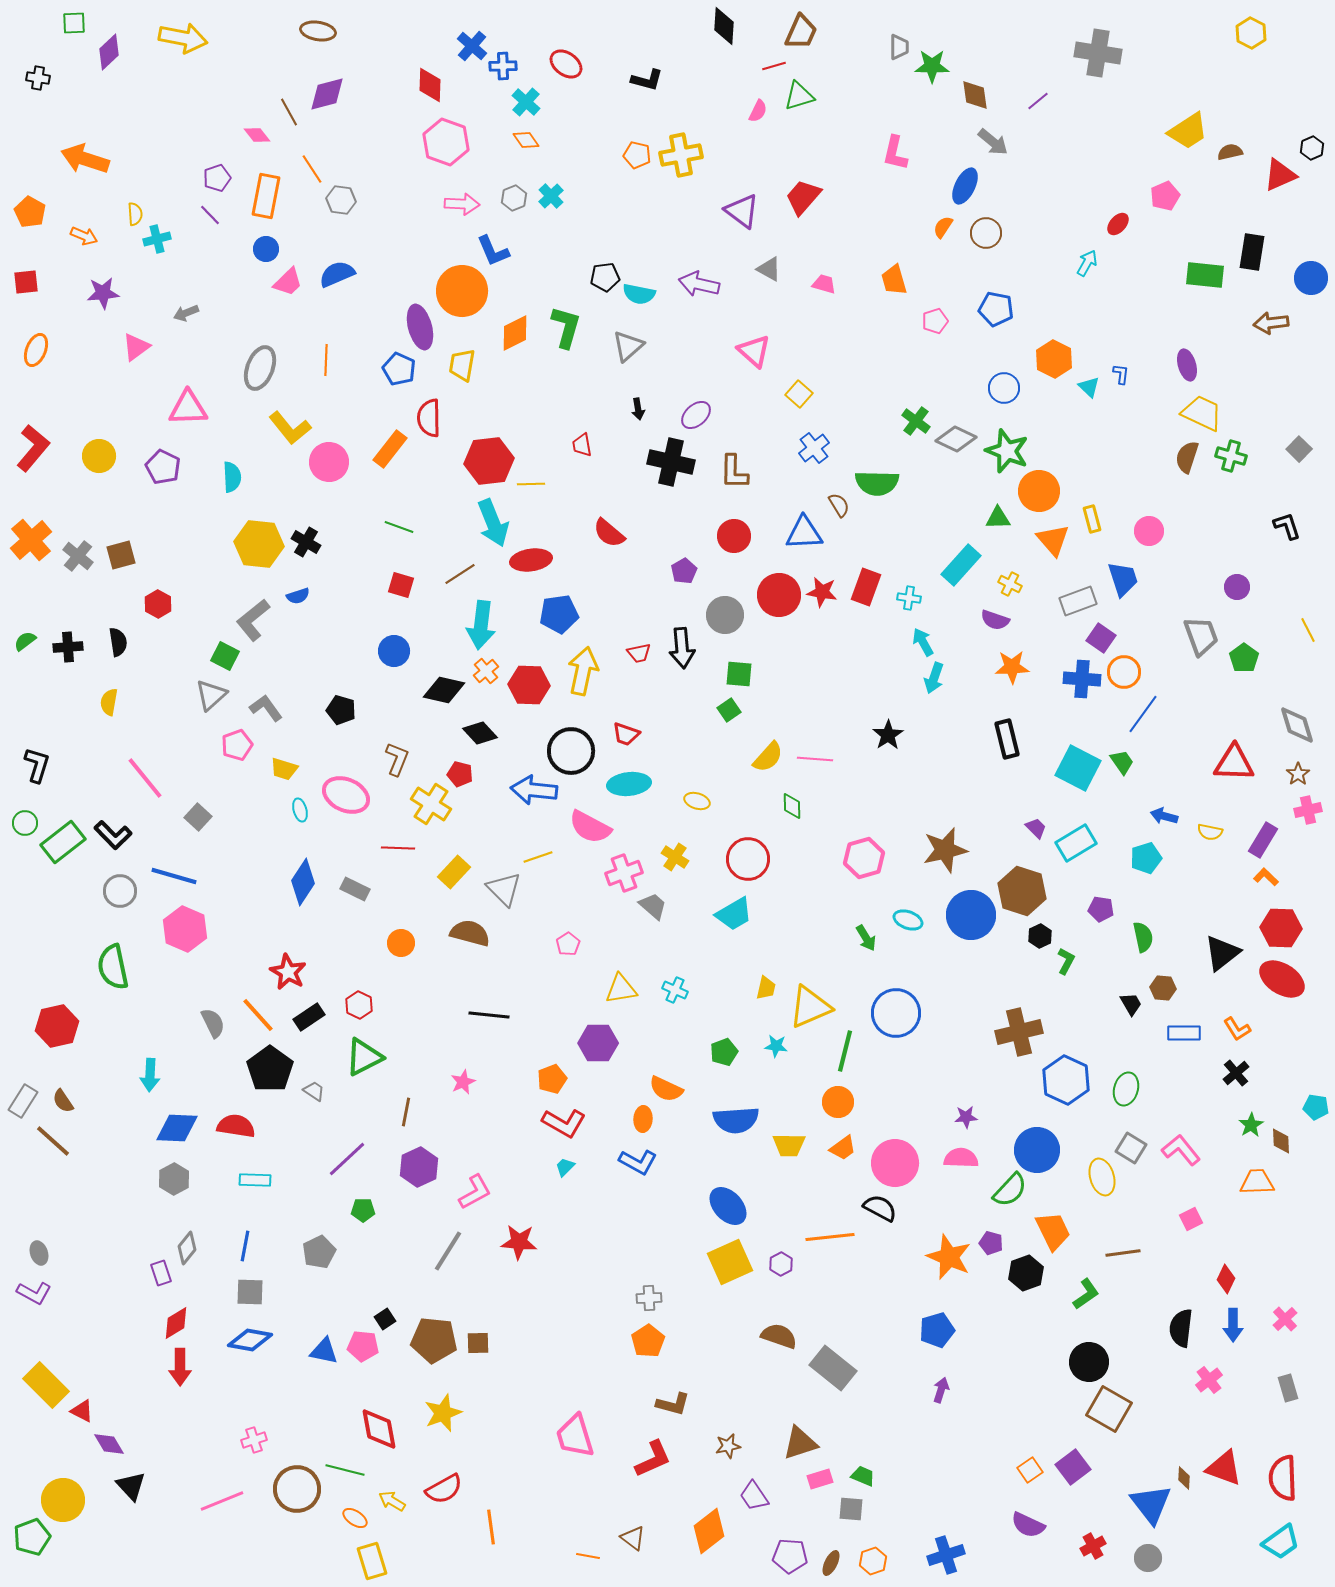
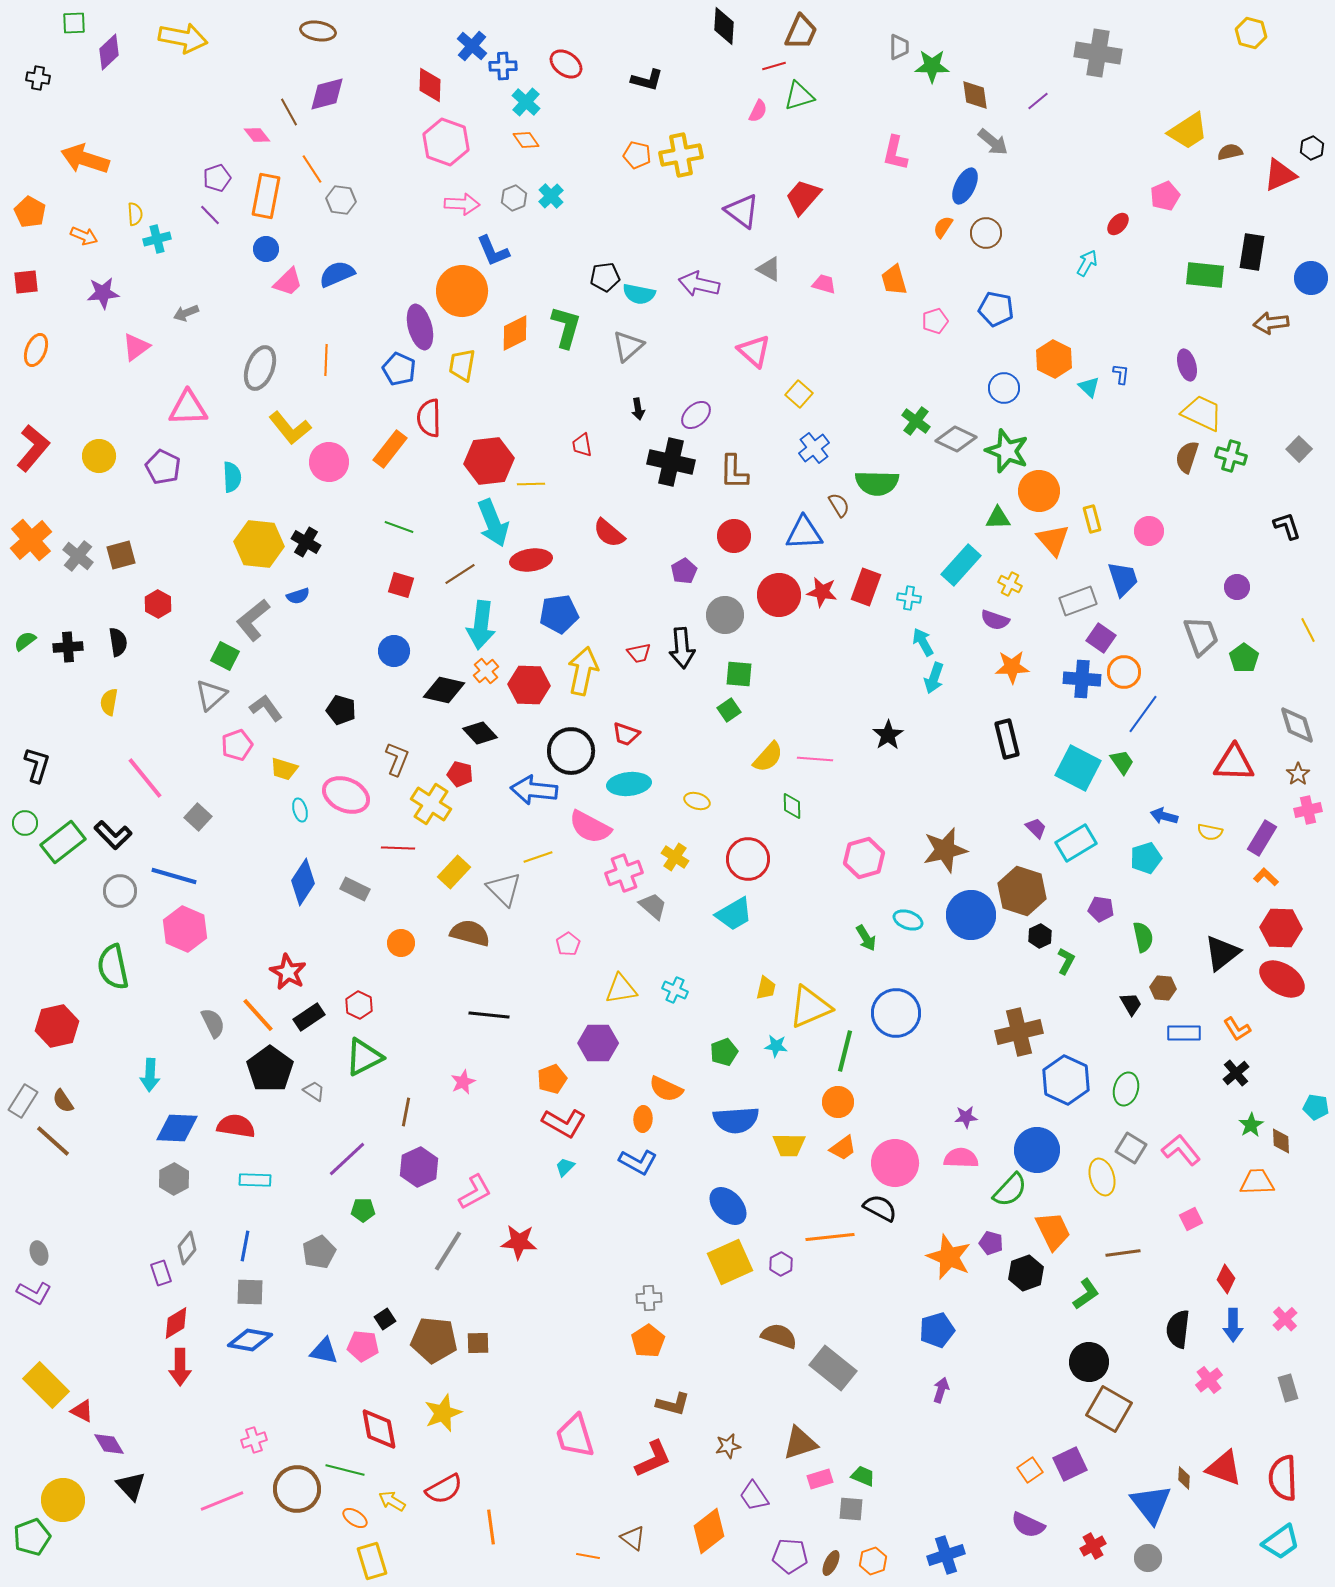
yellow hexagon at (1251, 33): rotated 12 degrees counterclockwise
purple rectangle at (1263, 840): moved 1 px left, 2 px up
black semicircle at (1181, 1328): moved 3 px left, 1 px down
purple square at (1073, 1467): moved 3 px left, 3 px up; rotated 12 degrees clockwise
